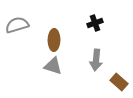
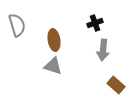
gray semicircle: rotated 90 degrees clockwise
brown ellipse: rotated 10 degrees counterclockwise
gray arrow: moved 7 px right, 10 px up
brown rectangle: moved 3 px left, 3 px down
